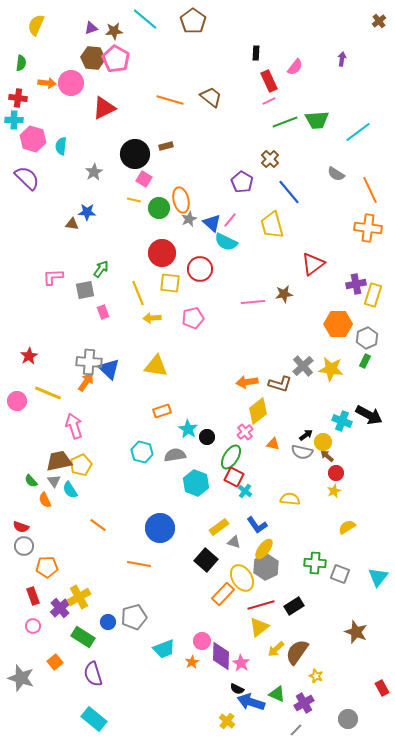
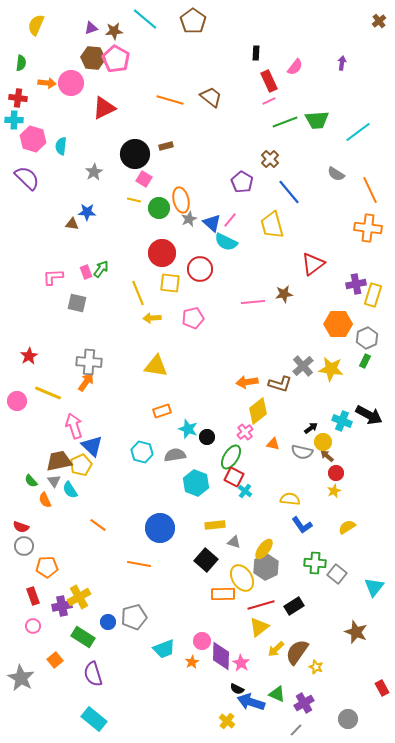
purple arrow at (342, 59): moved 4 px down
gray square at (85, 290): moved 8 px left, 13 px down; rotated 24 degrees clockwise
pink rectangle at (103, 312): moved 17 px left, 40 px up
blue triangle at (109, 369): moved 17 px left, 77 px down
cyan star at (188, 429): rotated 12 degrees counterclockwise
black arrow at (306, 435): moved 5 px right, 7 px up
blue L-shape at (257, 525): moved 45 px right
yellow rectangle at (219, 527): moved 4 px left, 2 px up; rotated 30 degrees clockwise
gray square at (340, 574): moved 3 px left; rotated 18 degrees clockwise
cyan triangle at (378, 577): moved 4 px left, 10 px down
orange rectangle at (223, 594): rotated 45 degrees clockwise
purple cross at (60, 608): moved 2 px right, 2 px up; rotated 30 degrees clockwise
orange square at (55, 662): moved 2 px up
yellow star at (316, 676): moved 9 px up
gray star at (21, 678): rotated 12 degrees clockwise
